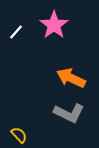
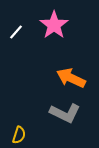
gray L-shape: moved 4 px left
yellow semicircle: rotated 60 degrees clockwise
